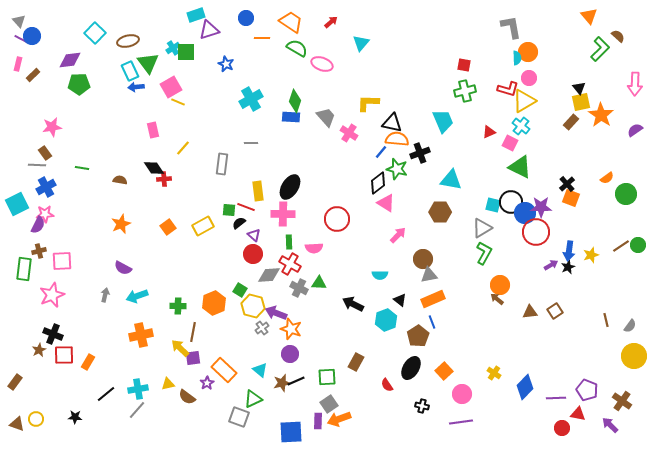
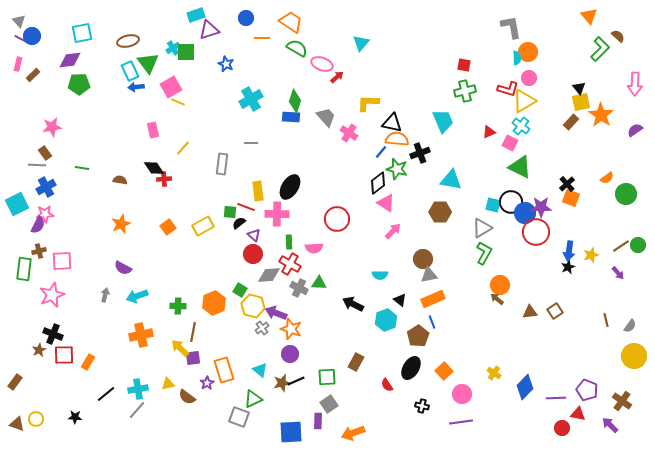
red arrow at (331, 22): moved 6 px right, 55 px down
cyan square at (95, 33): moved 13 px left; rotated 35 degrees clockwise
green square at (229, 210): moved 1 px right, 2 px down
pink cross at (283, 214): moved 6 px left
pink arrow at (398, 235): moved 5 px left, 4 px up
purple arrow at (551, 265): moved 67 px right, 8 px down; rotated 80 degrees clockwise
orange rectangle at (224, 370): rotated 30 degrees clockwise
orange arrow at (339, 419): moved 14 px right, 14 px down
